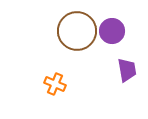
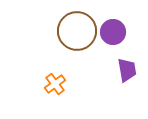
purple circle: moved 1 px right, 1 px down
orange cross: rotated 30 degrees clockwise
